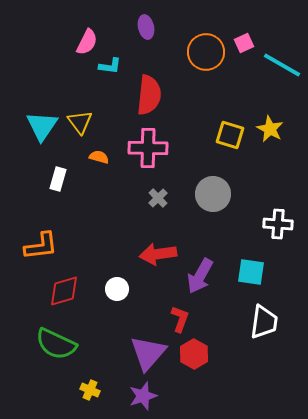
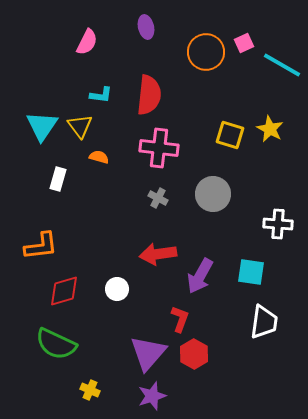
cyan L-shape: moved 9 px left, 29 px down
yellow triangle: moved 4 px down
pink cross: moved 11 px right; rotated 6 degrees clockwise
gray cross: rotated 18 degrees counterclockwise
purple star: moved 9 px right
